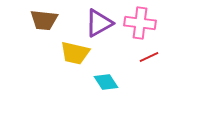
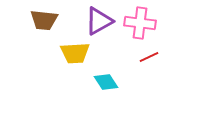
purple triangle: moved 2 px up
yellow trapezoid: rotated 16 degrees counterclockwise
